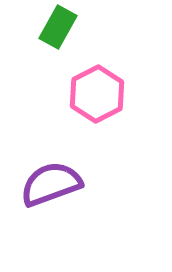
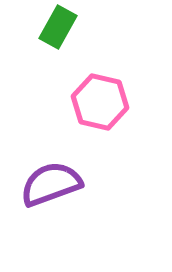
pink hexagon: moved 3 px right, 8 px down; rotated 20 degrees counterclockwise
